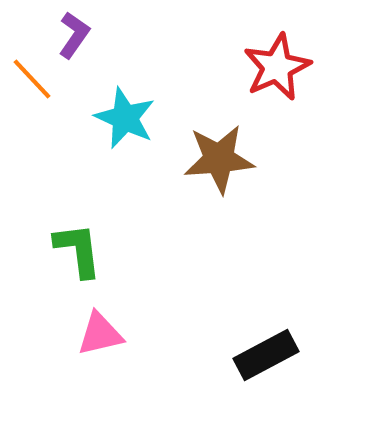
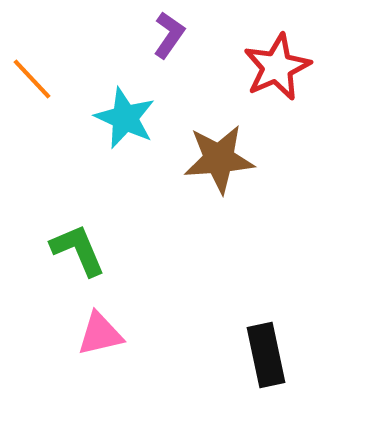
purple L-shape: moved 95 px right
green L-shape: rotated 16 degrees counterclockwise
black rectangle: rotated 74 degrees counterclockwise
